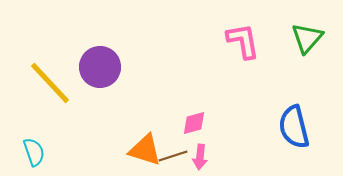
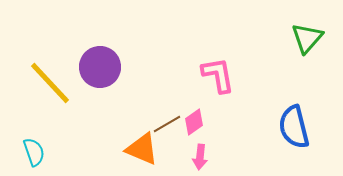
pink L-shape: moved 25 px left, 34 px down
pink diamond: moved 1 px up; rotated 20 degrees counterclockwise
orange triangle: moved 3 px left, 1 px up; rotated 6 degrees clockwise
brown line: moved 6 px left, 32 px up; rotated 12 degrees counterclockwise
